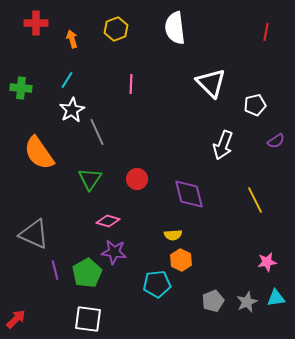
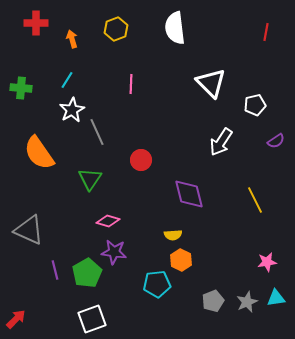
white arrow: moved 2 px left, 3 px up; rotated 12 degrees clockwise
red circle: moved 4 px right, 19 px up
gray triangle: moved 5 px left, 4 px up
white square: moved 4 px right; rotated 28 degrees counterclockwise
